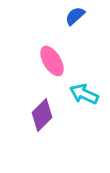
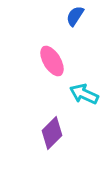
blue semicircle: rotated 15 degrees counterclockwise
purple diamond: moved 10 px right, 18 px down
